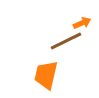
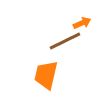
brown line: moved 1 px left
